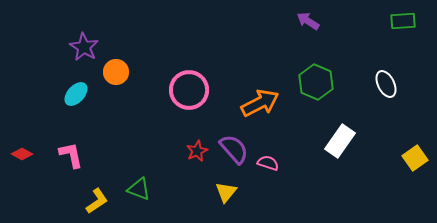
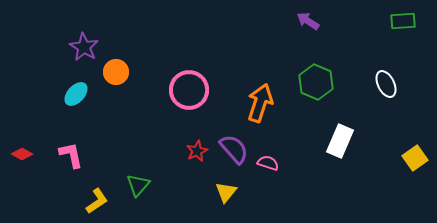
orange arrow: rotated 45 degrees counterclockwise
white rectangle: rotated 12 degrees counterclockwise
green triangle: moved 1 px left, 4 px up; rotated 50 degrees clockwise
